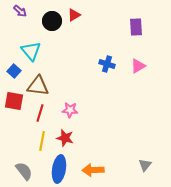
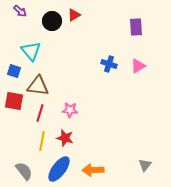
blue cross: moved 2 px right
blue square: rotated 24 degrees counterclockwise
blue ellipse: rotated 28 degrees clockwise
